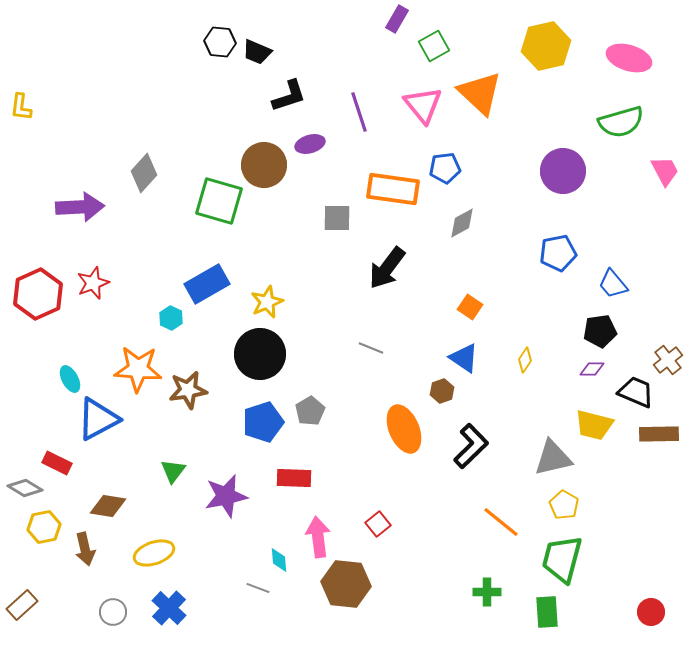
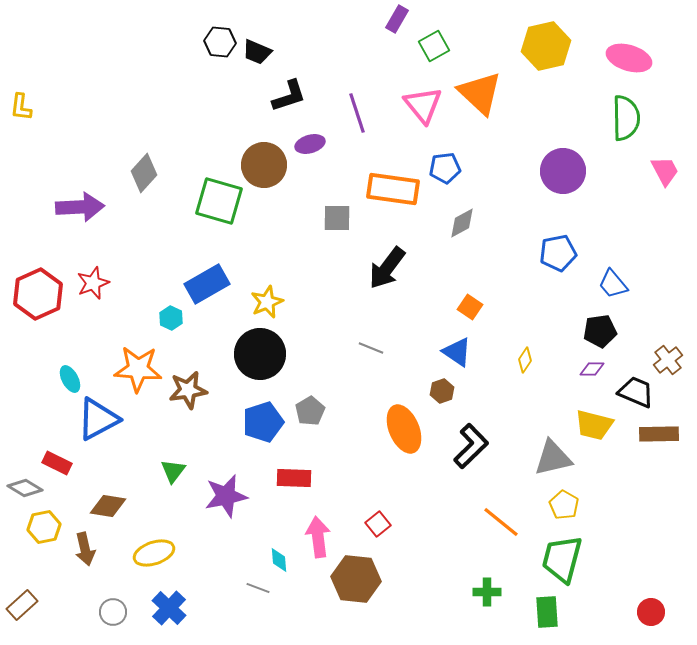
purple line at (359, 112): moved 2 px left, 1 px down
green semicircle at (621, 122): moved 5 px right, 4 px up; rotated 75 degrees counterclockwise
blue triangle at (464, 358): moved 7 px left, 6 px up
brown hexagon at (346, 584): moved 10 px right, 5 px up
